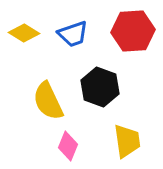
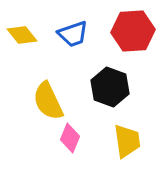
yellow diamond: moved 2 px left, 2 px down; rotated 20 degrees clockwise
black hexagon: moved 10 px right
pink diamond: moved 2 px right, 8 px up
